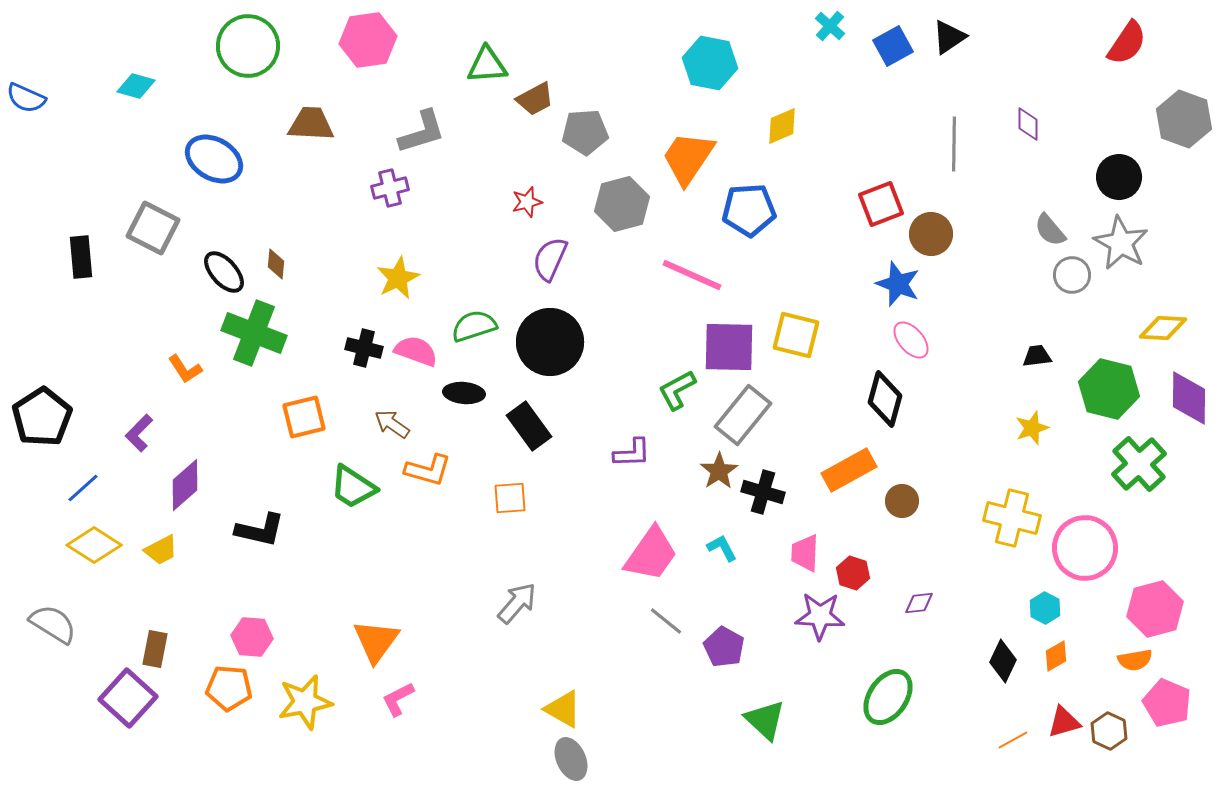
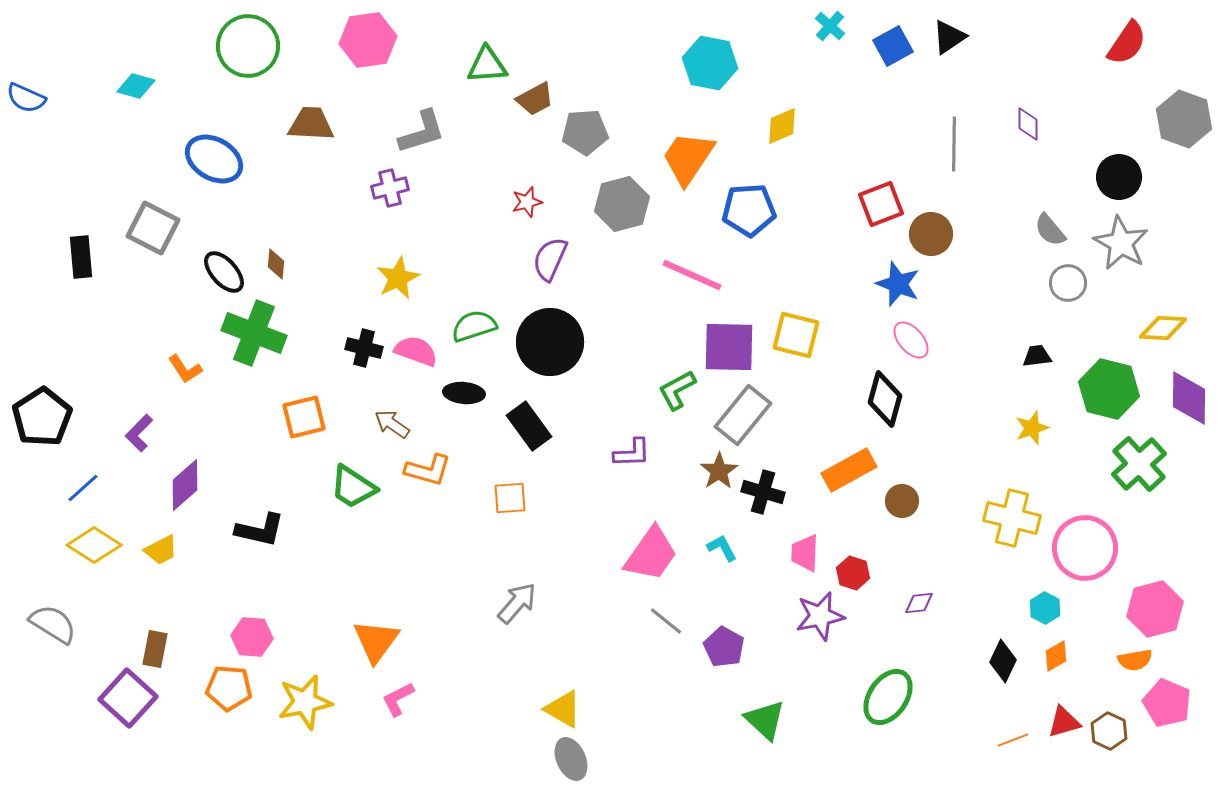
gray circle at (1072, 275): moved 4 px left, 8 px down
purple star at (820, 616): rotated 15 degrees counterclockwise
orange line at (1013, 740): rotated 8 degrees clockwise
